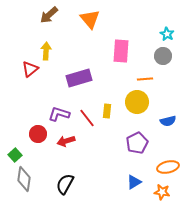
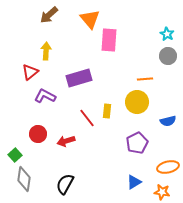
pink rectangle: moved 12 px left, 11 px up
gray circle: moved 5 px right
red triangle: moved 3 px down
purple L-shape: moved 14 px left, 18 px up; rotated 10 degrees clockwise
